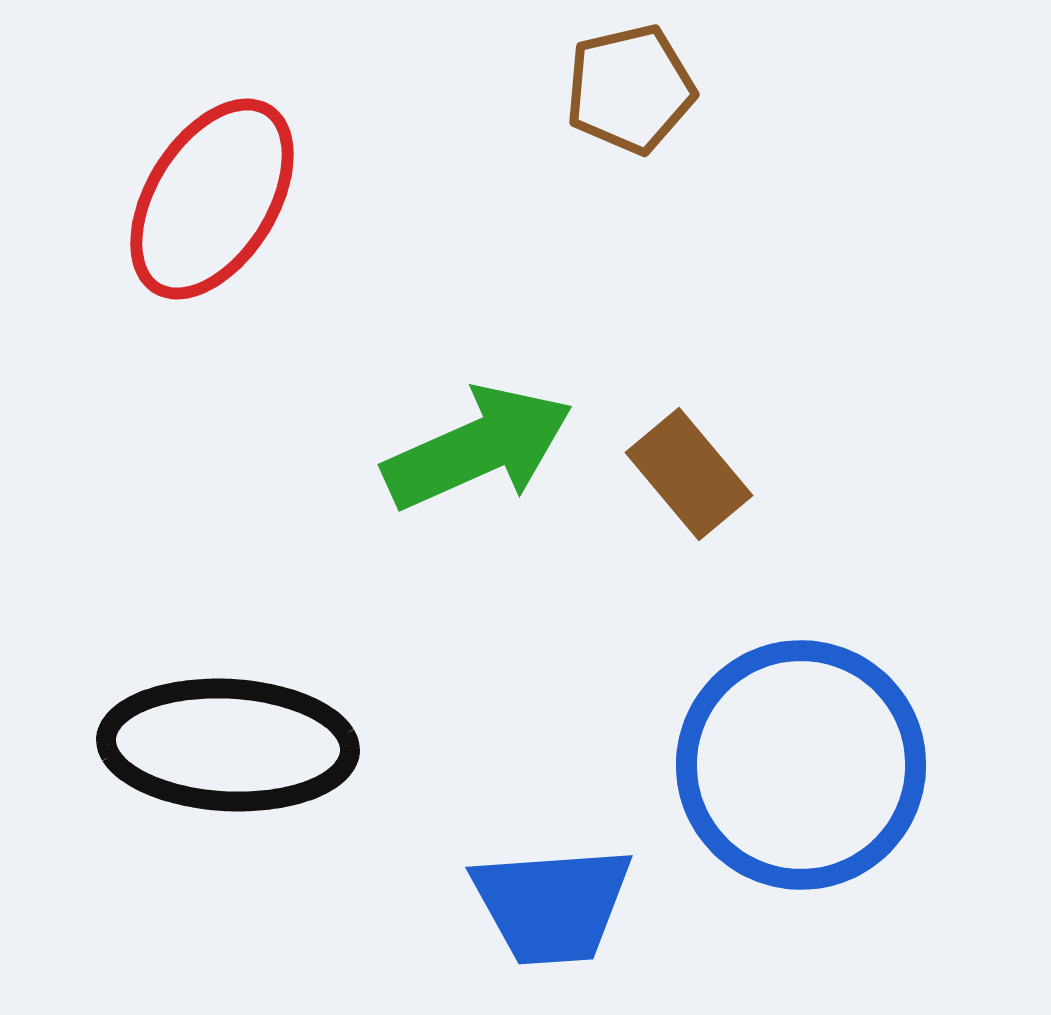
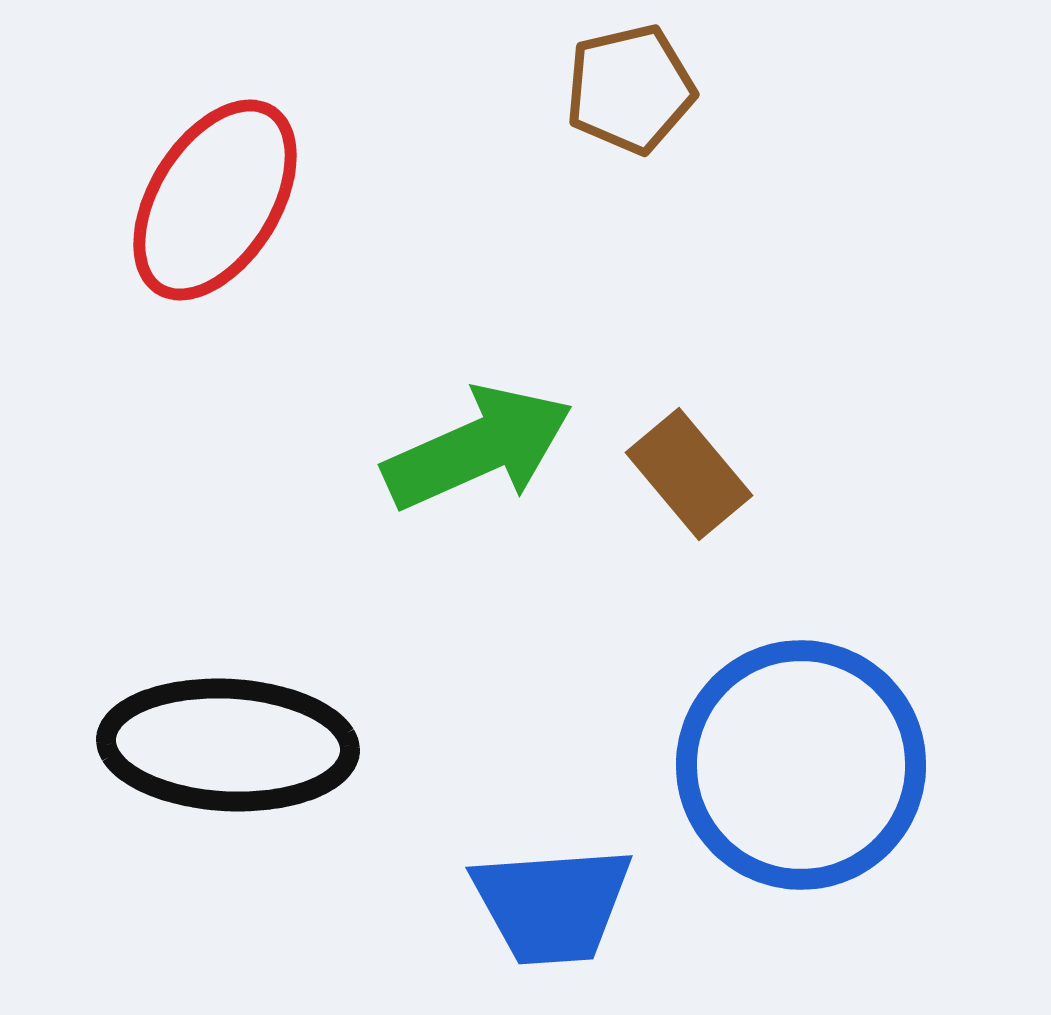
red ellipse: moved 3 px right, 1 px down
